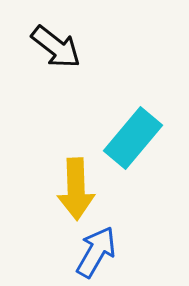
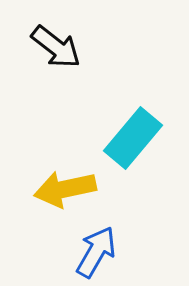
yellow arrow: moved 11 px left; rotated 80 degrees clockwise
